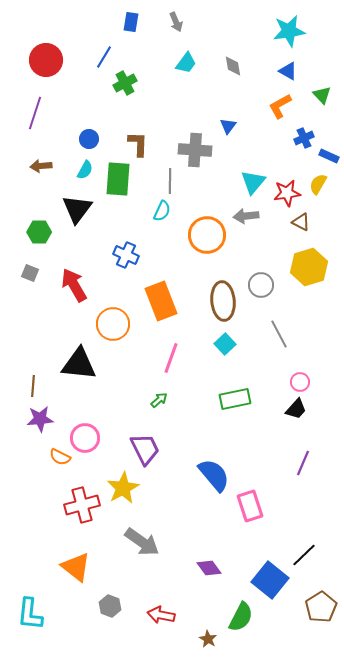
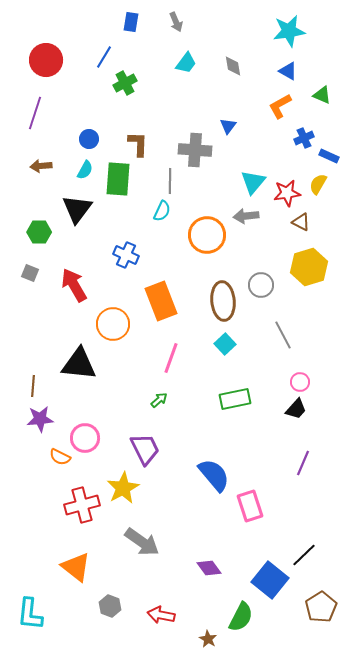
green triangle at (322, 95): rotated 24 degrees counterclockwise
gray line at (279, 334): moved 4 px right, 1 px down
